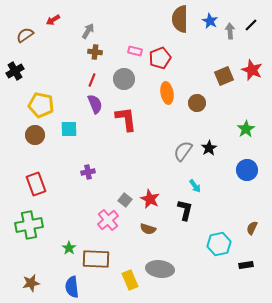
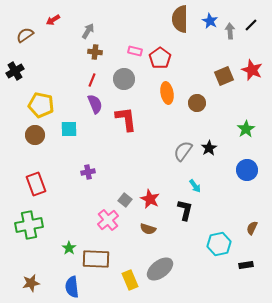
red pentagon at (160, 58): rotated 15 degrees counterclockwise
gray ellipse at (160, 269): rotated 44 degrees counterclockwise
